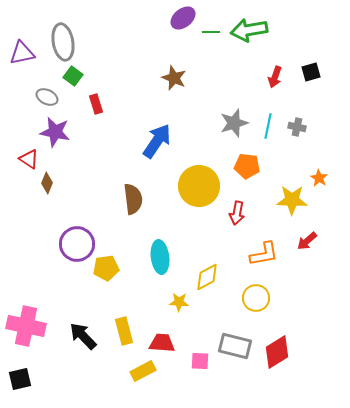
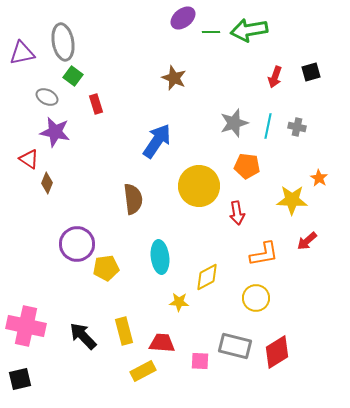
red arrow at (237, 213): rotated 20 degrees counterclockwise
